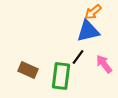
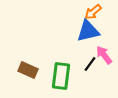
black line: moved 12 px right, 7 px down
pink arrow: moved 9 px up
